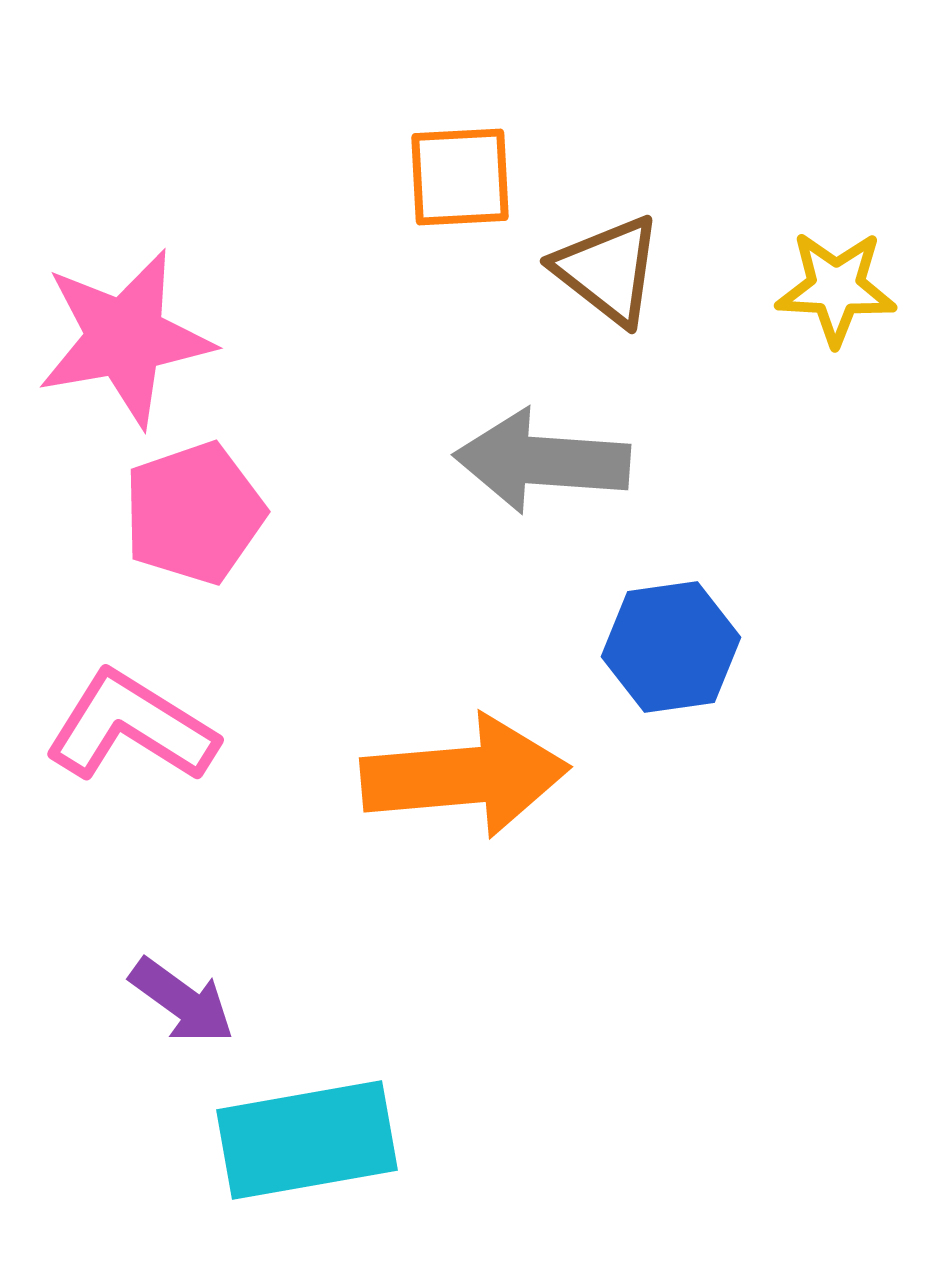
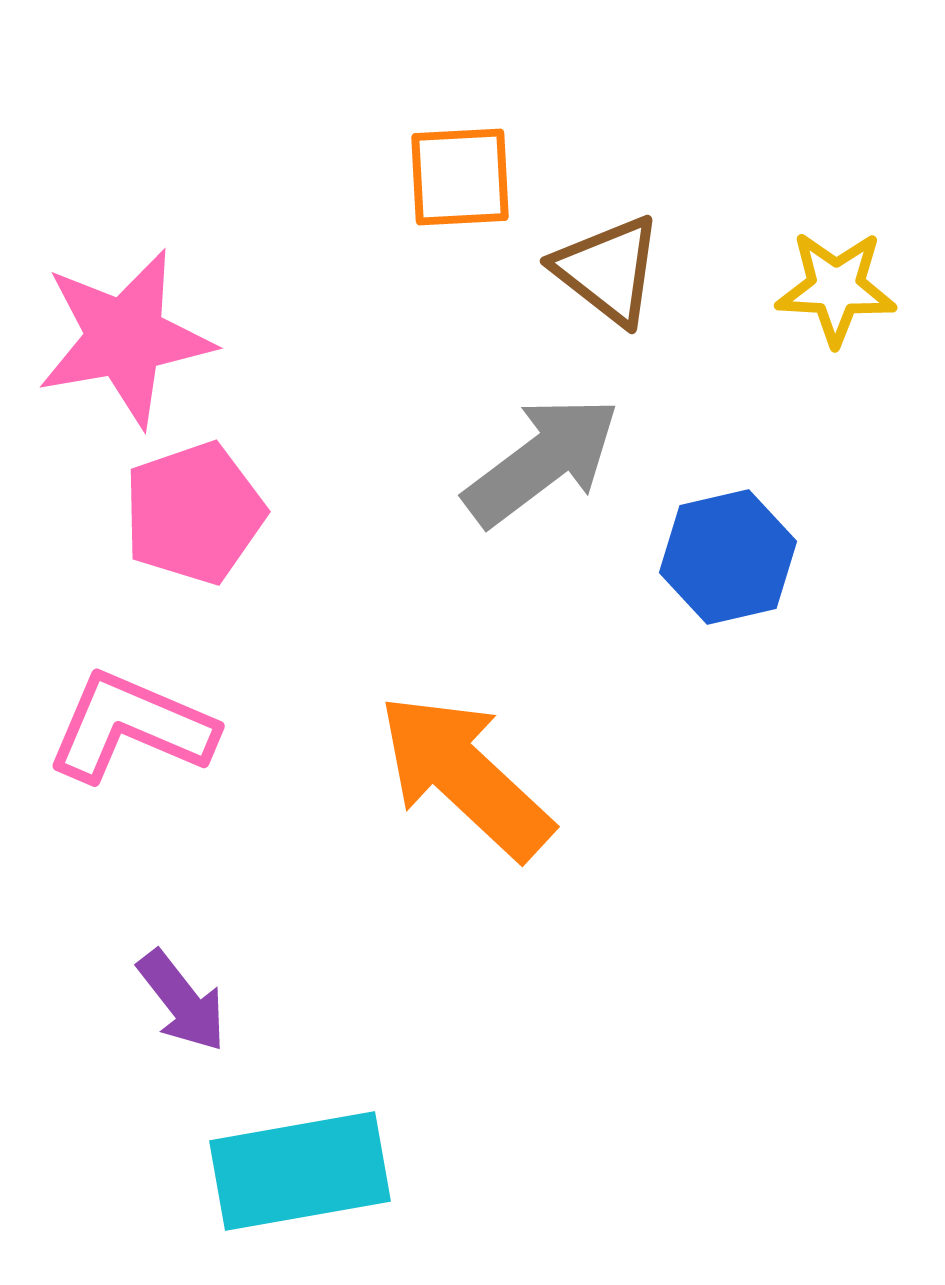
gray arrow: rotated 139 degrees clockwise
blue hexagon: moved 57 px right, 90 px up; rotated 5 degrees counterclockwise
pink L-shape: rotated 9 degrees counterclockwise
orange arrow: rotated 132 degrees counterclockwise
purple arrow: rotated 16 degrees clockwise
cyan rectangle: moved 7 px left, 31 px down
